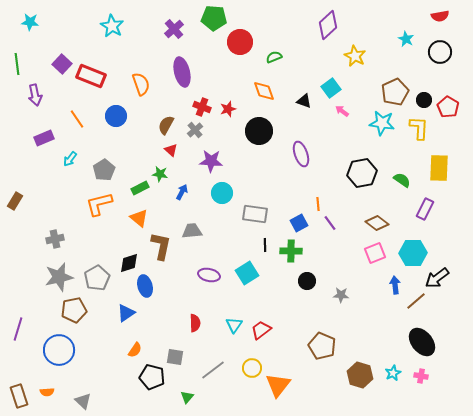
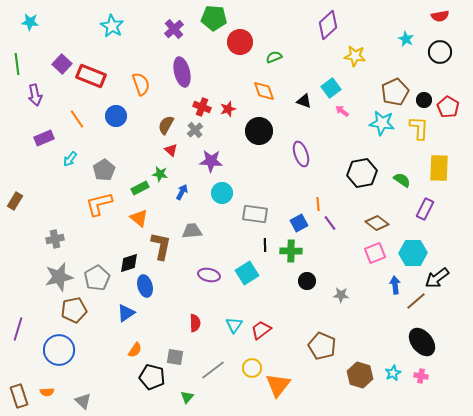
yellow star at (355, 56): rotated 20 degrees counterclockwise
